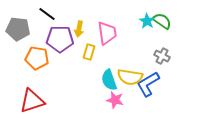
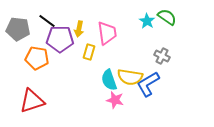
black line: moved 7 px down
green semicircle: moved 5 px right, 4 px up
